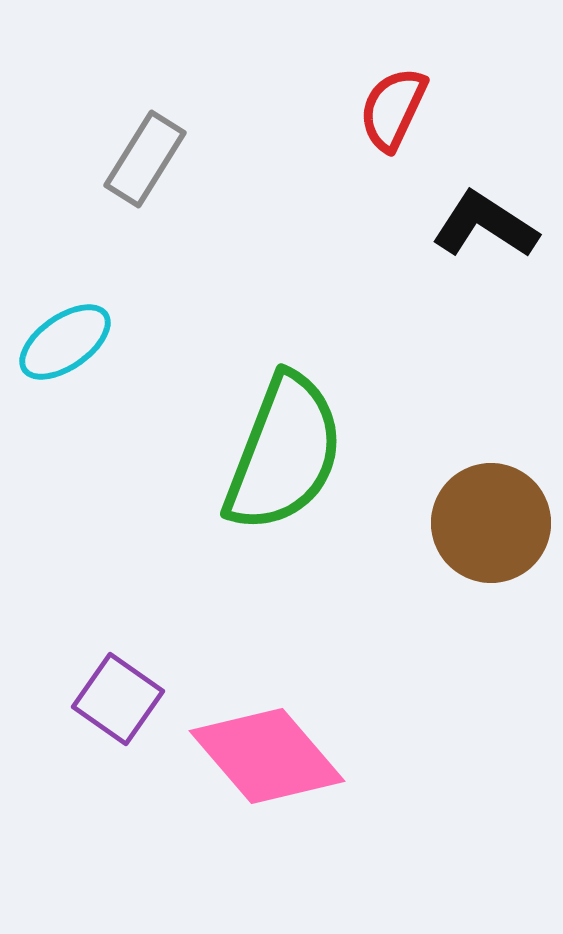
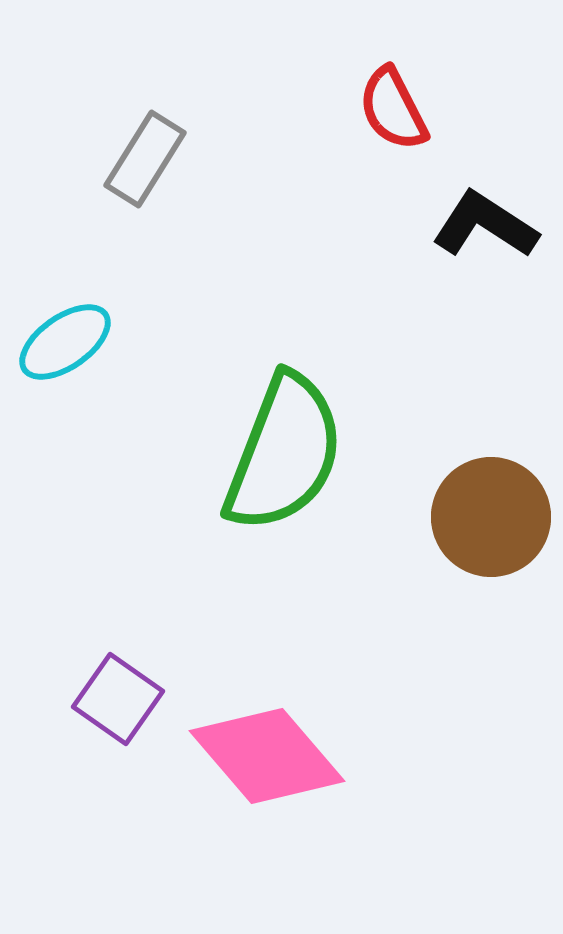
red semicircle: rotated 52 degrees counterclockwise
brown circle: moved 6 px up
